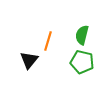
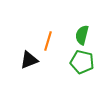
black triangle: rotated 30 degrees clockwise
